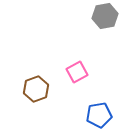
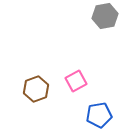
pink square: moved 1 px left, 9 px down
